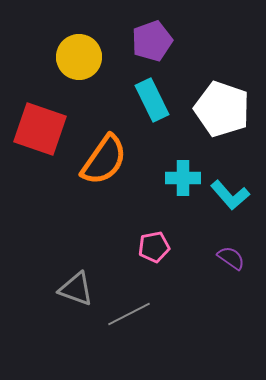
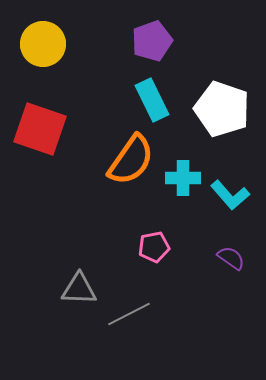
yellow circle: moved 36 px left, 13 px up
orange semicircle: moved 27 px right
gray triangle: moved 3 px right; rotated 18 degrees counterclockwise
